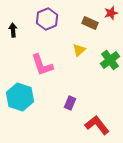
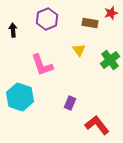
brown rectangle: rotated 14 degrees counterclockwise
yellow triangle: rotated 24 degrees counterclockwise
